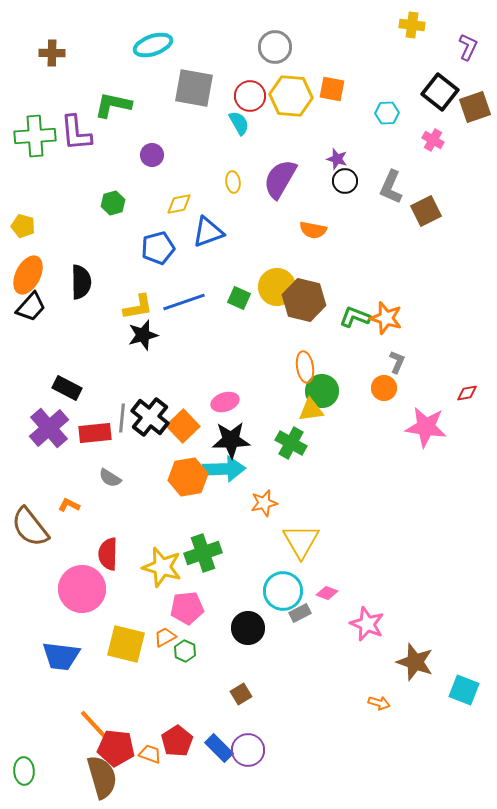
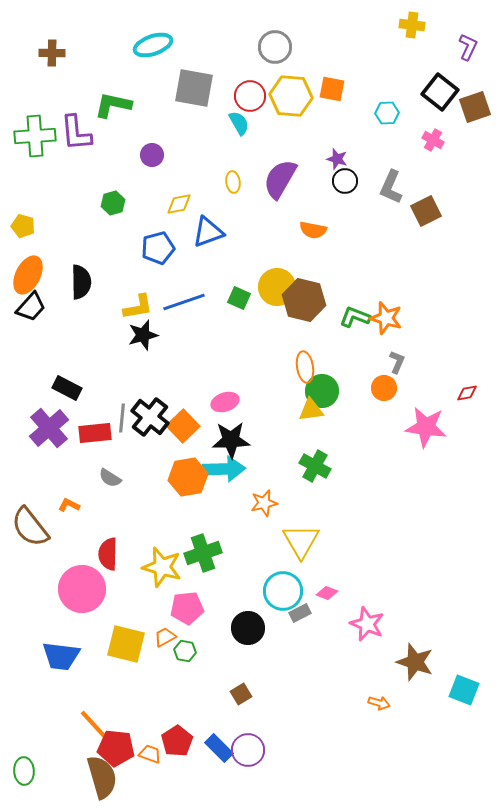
green cross at (291, 443): moved 24 px right, 23 px down
green hexagon at (185, 651): rotated 15 degrees counterclockwise
